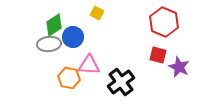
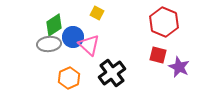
pink triangle: moved 20 px up; rotated 40 degrees clockwise
orange hexagon: rotated 25 degrees clockwise
black cross: moved 9 px left, 9 px up
